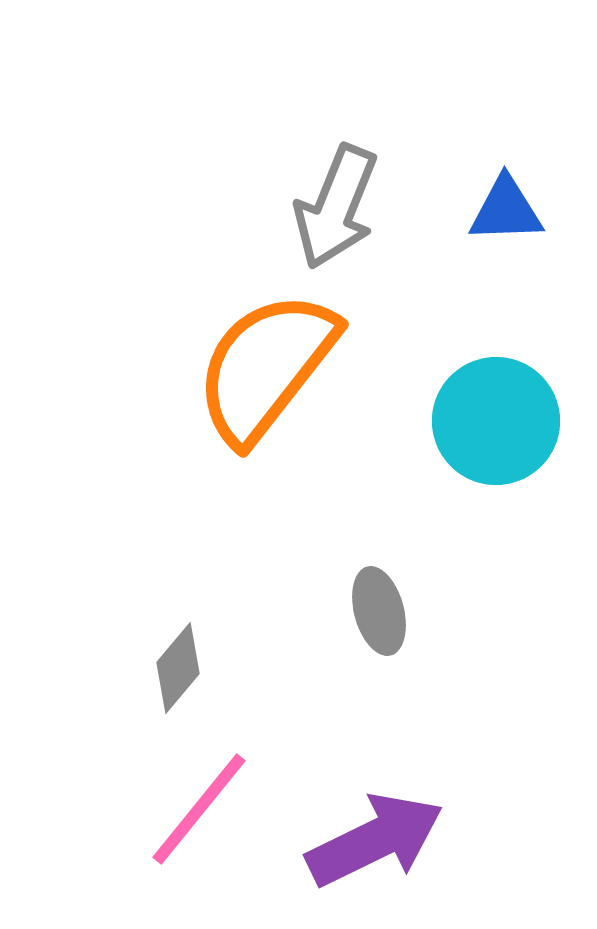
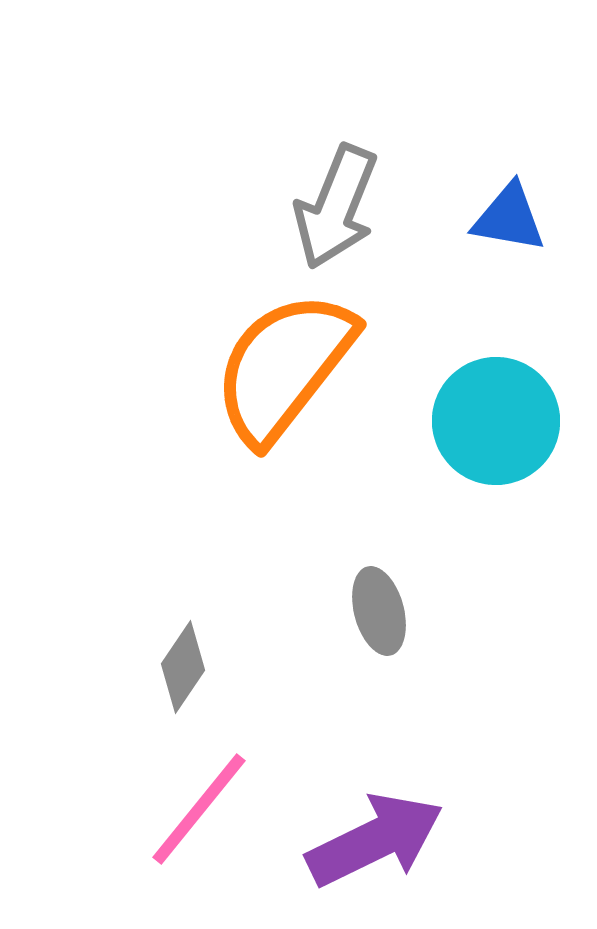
blue triangle: moved 3 px right, 8 px down; rotated 12 degrees clockwise
orange semicircle: moved 18 px right
gray diamond: moved 5 px right, 1 px up; rotated 6 degrees counterclockwise
